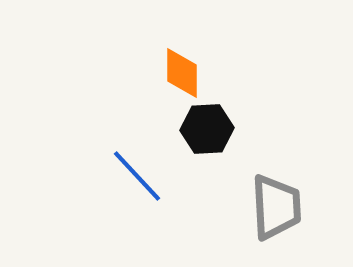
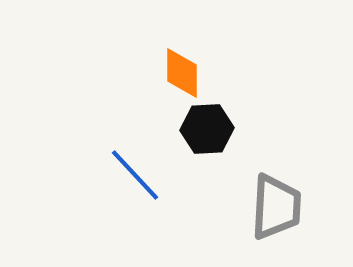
blue line: moved 2 px left, 1 px up
gray trapezoid: rotated 6 degrees clockwise
